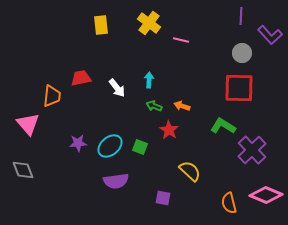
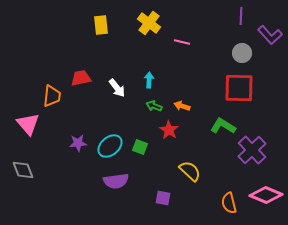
pink line: moved 1 px right, 2 px down
